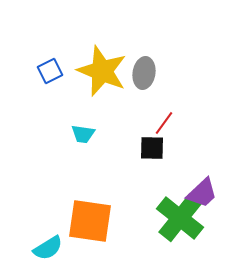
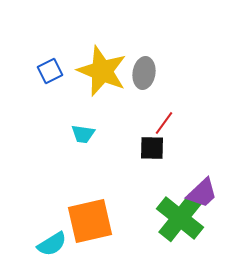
orange square: rotated 21 degrees counterclockwise
cyan semicircle: moved 4 px right, 4 px up
